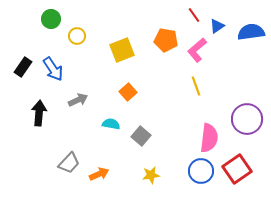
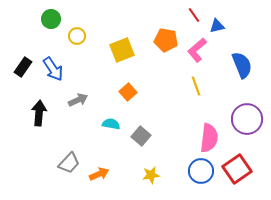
blue triangle: rotated 21 degrees clockwise
blue semicircle: moved 9 px left, 33 px down; rotated 76 degrees clockwise
